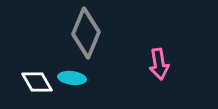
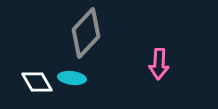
gray diamond: rotated 21 degrees clockwise
pink arrow: rotated 12 degrees clockwise
